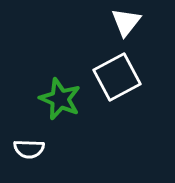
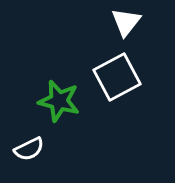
green star: moved 1 px left, 2 px down; rotated 9 degrees counterclockwise
white semicircle: rotated 28 degrees counterclockwise
